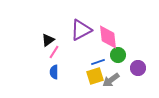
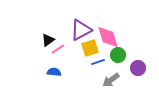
pink diamond: rotated 10 degrees counterclockwise
pink line: moved 4 px right, 3 px up; rotated 24 degrees clockwise
blue semicircle: rotated 96 degrees clockwise
yellow square: moved 5 px left, 28 px up
